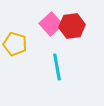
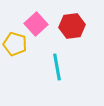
pink square: moved 15 px left
